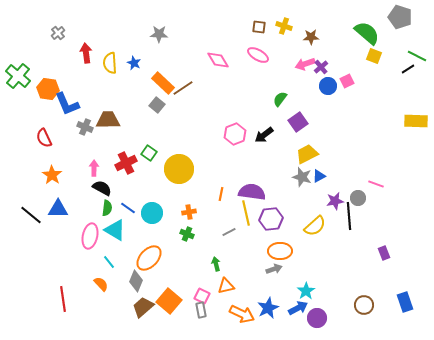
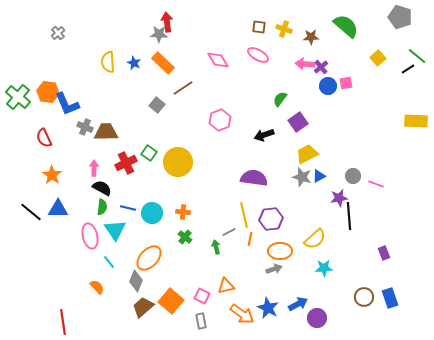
yellow cross at (284, 26): moved 3 px down
green semicircle at (367, 33): moved 21 px left, 7 px up
red arrow at (86, 53): moved 81 px right, 31 px up
yellow square at (374, 56): moved 4 px right, 2 px down; rotated 28 degrees clockwise
green line at (417, 56): rotated 12 degrees clockwise
yellow semicircle at (110, 63): moved 2 px left, 1 px up
pink arrow at (305, 64): rotated 24 degrees clockwise
green cross at (18, 76): moved 21 px down
pink square at (347, 81): moved 1 px left, 2 px down; rotated 16 degrees clockwise
orange rectangle at (163, 83): moved 20 px up
orange hexagon at (48, 89): moved 3 px down
brown trapezoid at (108, 120): moved 2 px left, 12 px down
pink hexagon at (235, 134): moved 15 px left, 14 px up
black arrow at (264, 135): rotated 18 degrees clockwise
yellow circle at (179, 169): moved 1 px left, 7 px up
purple semicircle at (252, 192): moved 2 px right, 14 px up
orange line at (221, 194): moved 29 px right, 45 px down
gray circle at (358, 198): moved 5 px left, 22 px up
purple star at (335, 201): moved 4 px right, 3 px up
green semicircle at (107, 208): moved 5 px left, 1 px up
blue line at (128, 208): rotated 21 degrees counterclockwise
orange cross at (189, 212): moved 6 px left; rotated 16 degrees clockwise
yellow line at (246, 213): moved 2 px left, 2 px down
black line at (31, 215): moved 3 px up
yellow semicircle at (315, 226): moved 13 px down
cyan triangle at (115, 230): rotated 25 degrees clockwise
green cross at (187, 234): moved 2 px left, 3 px down; rotated 16 degrees clockwise
pink ellipse at (90, 236): rotated 25 degrees counterclockwise
green arrow at (216, 264): moved 17 px up
orange semicircle at (101, 284): moved 4 px left, 3 px down
cyan star at (306, 291): moved 18 px right, 23 px up; rotated 30 degrees clockwise
red line at (63, 299): moved 23 px down
orange square at (169, 301): moved 2 px right
blue rectangle at (405, 302): moved 15 px left, 4 px up
brown circle at (364, 305): moved 8 px up
blue star at (268, 308): rotated 20 degrees counterclockwise
blue arrow at (298, 308): moved 4 px up
gray rectangle at (201, 310): moved 11 px down
orange arrow at (242, 314): rotated 10 degrees clockwise
